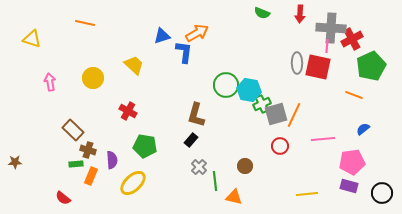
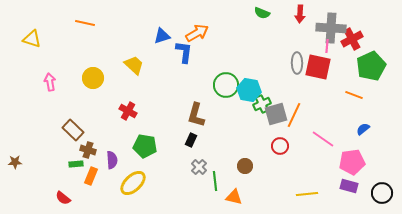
pink line at (323, 139): rotated 40 degrees clockwise
black rectangle at (191, 140): rotated 16 degrees counterclockwise
